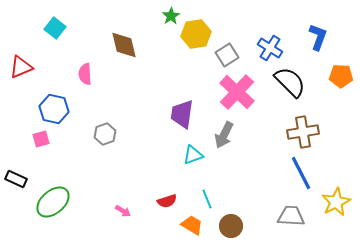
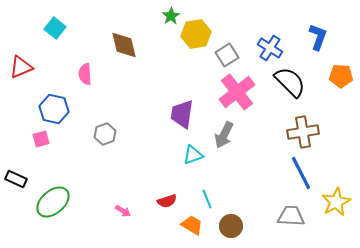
pink cross: rotated 9 degrees clockwise
